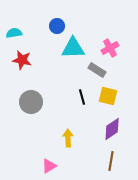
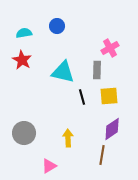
cyan semicircle: moved 10 px right
cyan triangle: moved 10 px left, 24 px down; rotated 15 degrees clockwise
red star: rotated 18 degrees clockwise
gray rectangle: rotated 60 degrees clockwise
yellow square: moved 1 px right; rotated 18 degrees counterclockwise
gray circle: moved 7 px left, 31 px down
brown line: moved 9 px left, 6 px up
